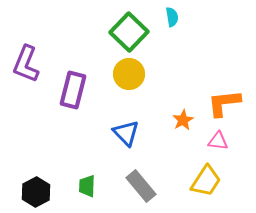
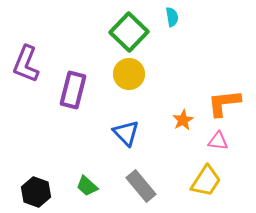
green trapezoid: rotated 50 degrees counterclockwise
black hexagon: rotated 12 degrees counterclockwise
